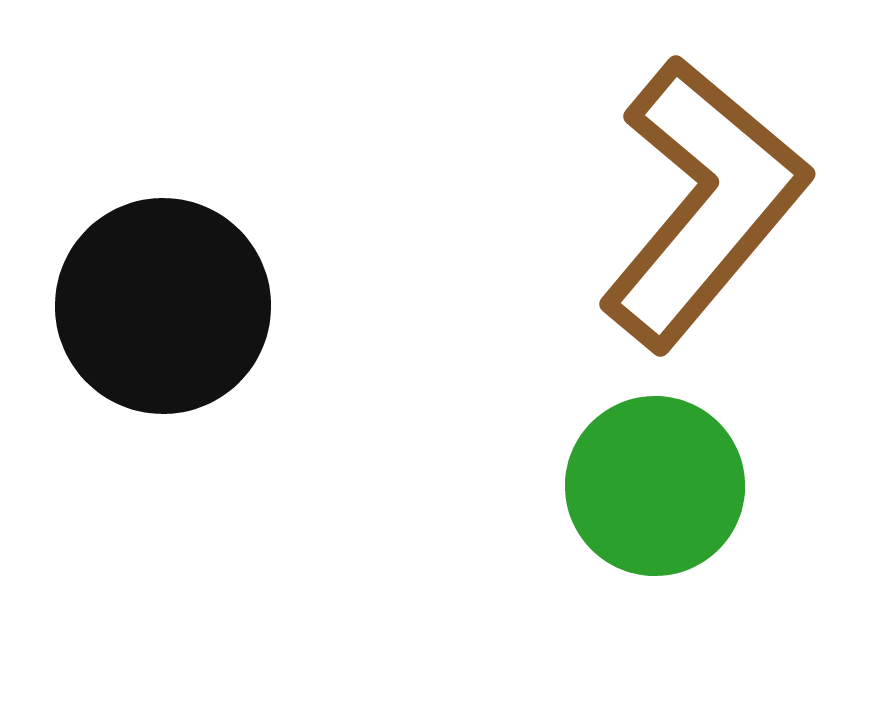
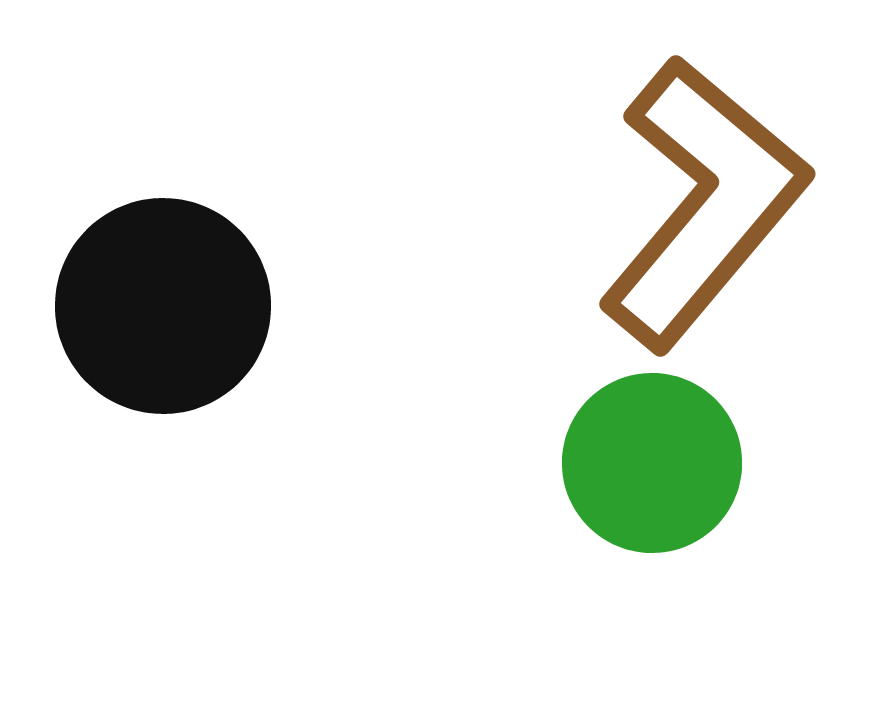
green circle: moved 3 px left, 23 px up
